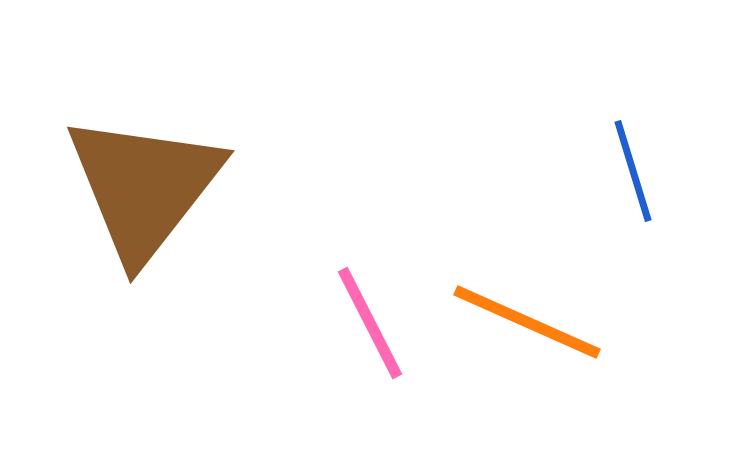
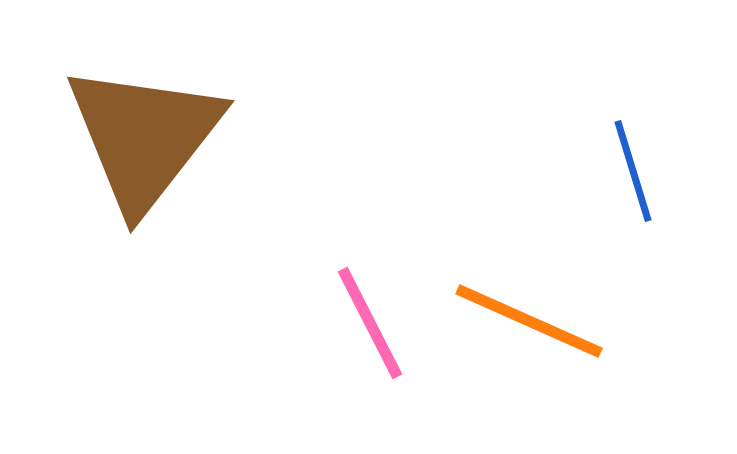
brown triangle: moved 50 px up
orange line: moved 2 px right, 1 px up
